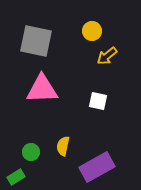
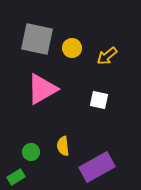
yellow circle: moved 20 px left, 17 px down
gray square: moved 1 px right, 2 px up
pink triangle: rotated 28 degrees counterclockwise
white square: moved 1 px right, 1 px up
yellow semicircle: rotated 18 degrees counterclockwise
